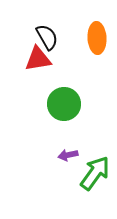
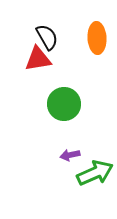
purple arrow: moved 2 px right
green arrow: rotated 30 degrees clockwise
